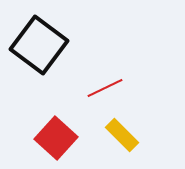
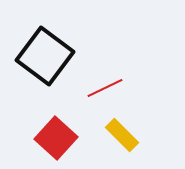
black square: moved 6 px right, 11 px down
